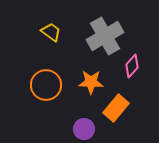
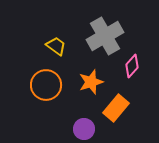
yellow trapezoid: moved 5 px right, 14 px down
orange star: rotated 20 degrees counterclockwise
